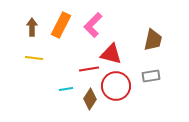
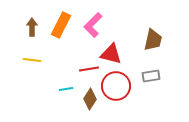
yellow line: moved 2 px left, 2 px down
